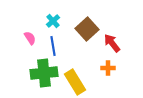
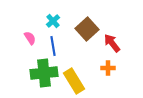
yellow rectangle: moved 1 px left, 1 px up
